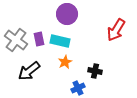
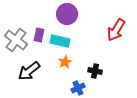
purple rectangle: moved 4 px up; rotated 24 degrees clockwise
